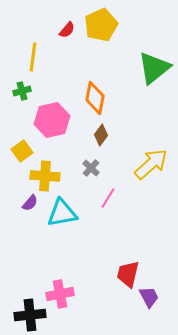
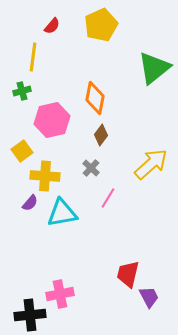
red semicircle: moved 15 px left, 4 px up
